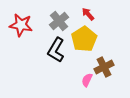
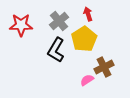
red arrow: rotated 24 degrees clockwise
red star: rotated 10 degrees counterclockwise
pink semicircle: rotated 32 degrees clockwise
